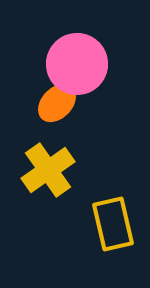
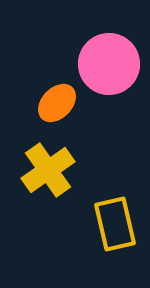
pink circle: moved 32 px right
yellow rectangle: moved 2 px right
